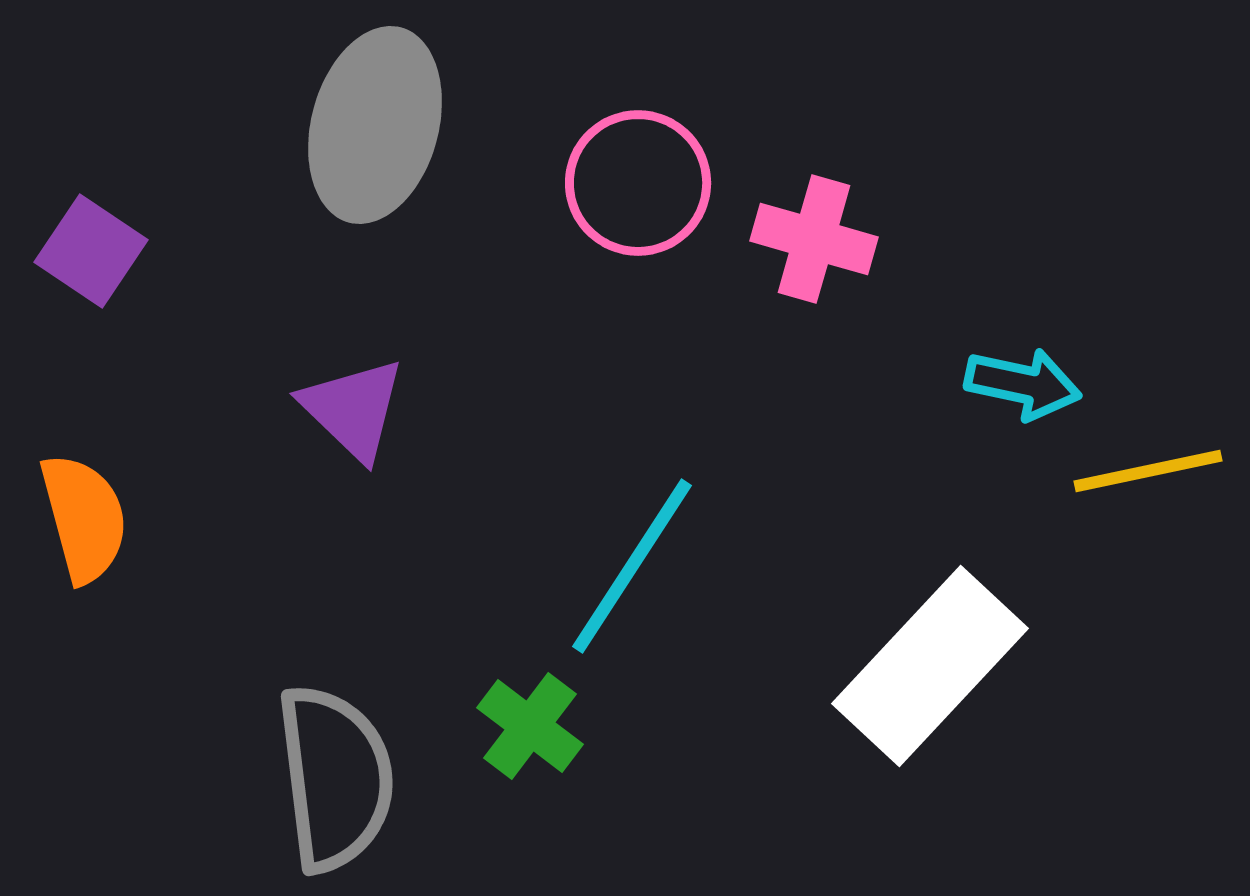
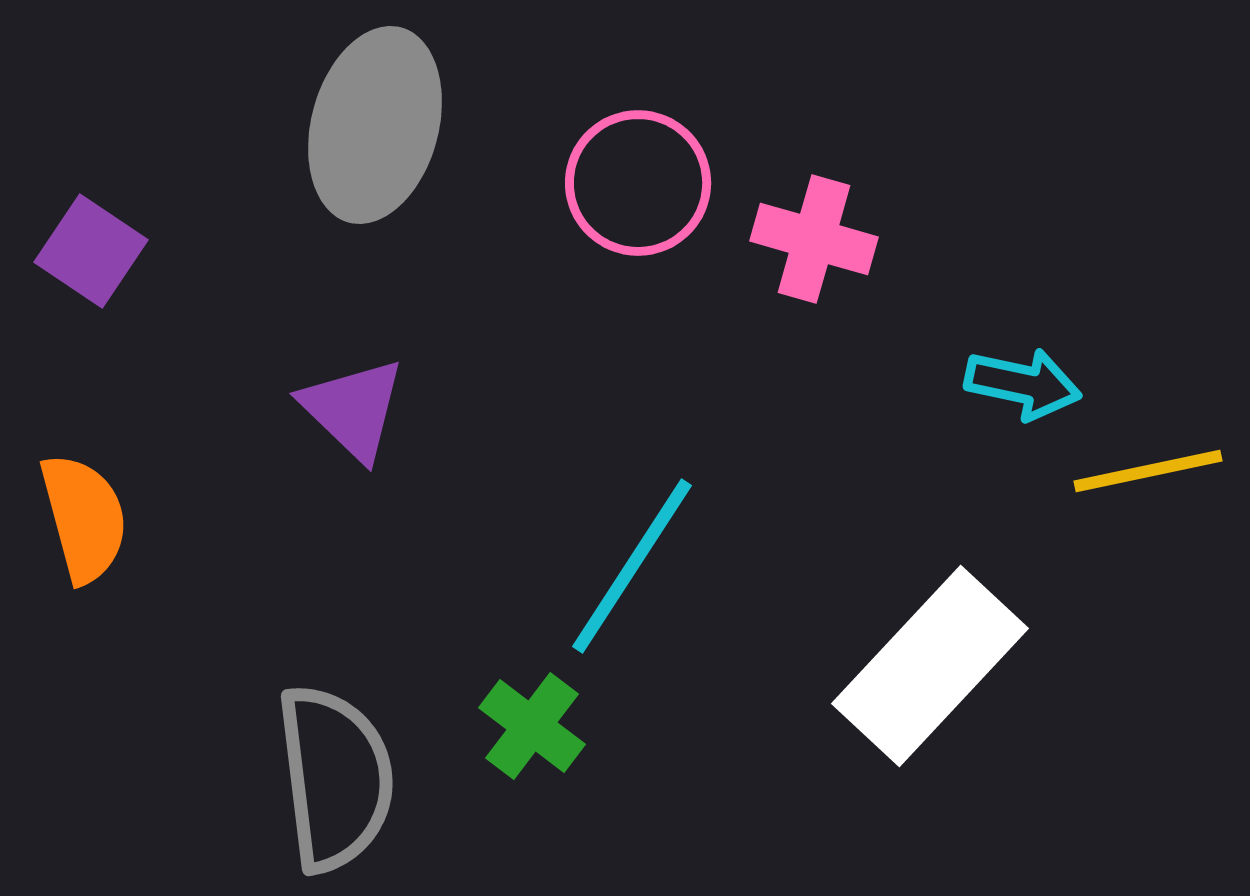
green cross: moved 2 px right
